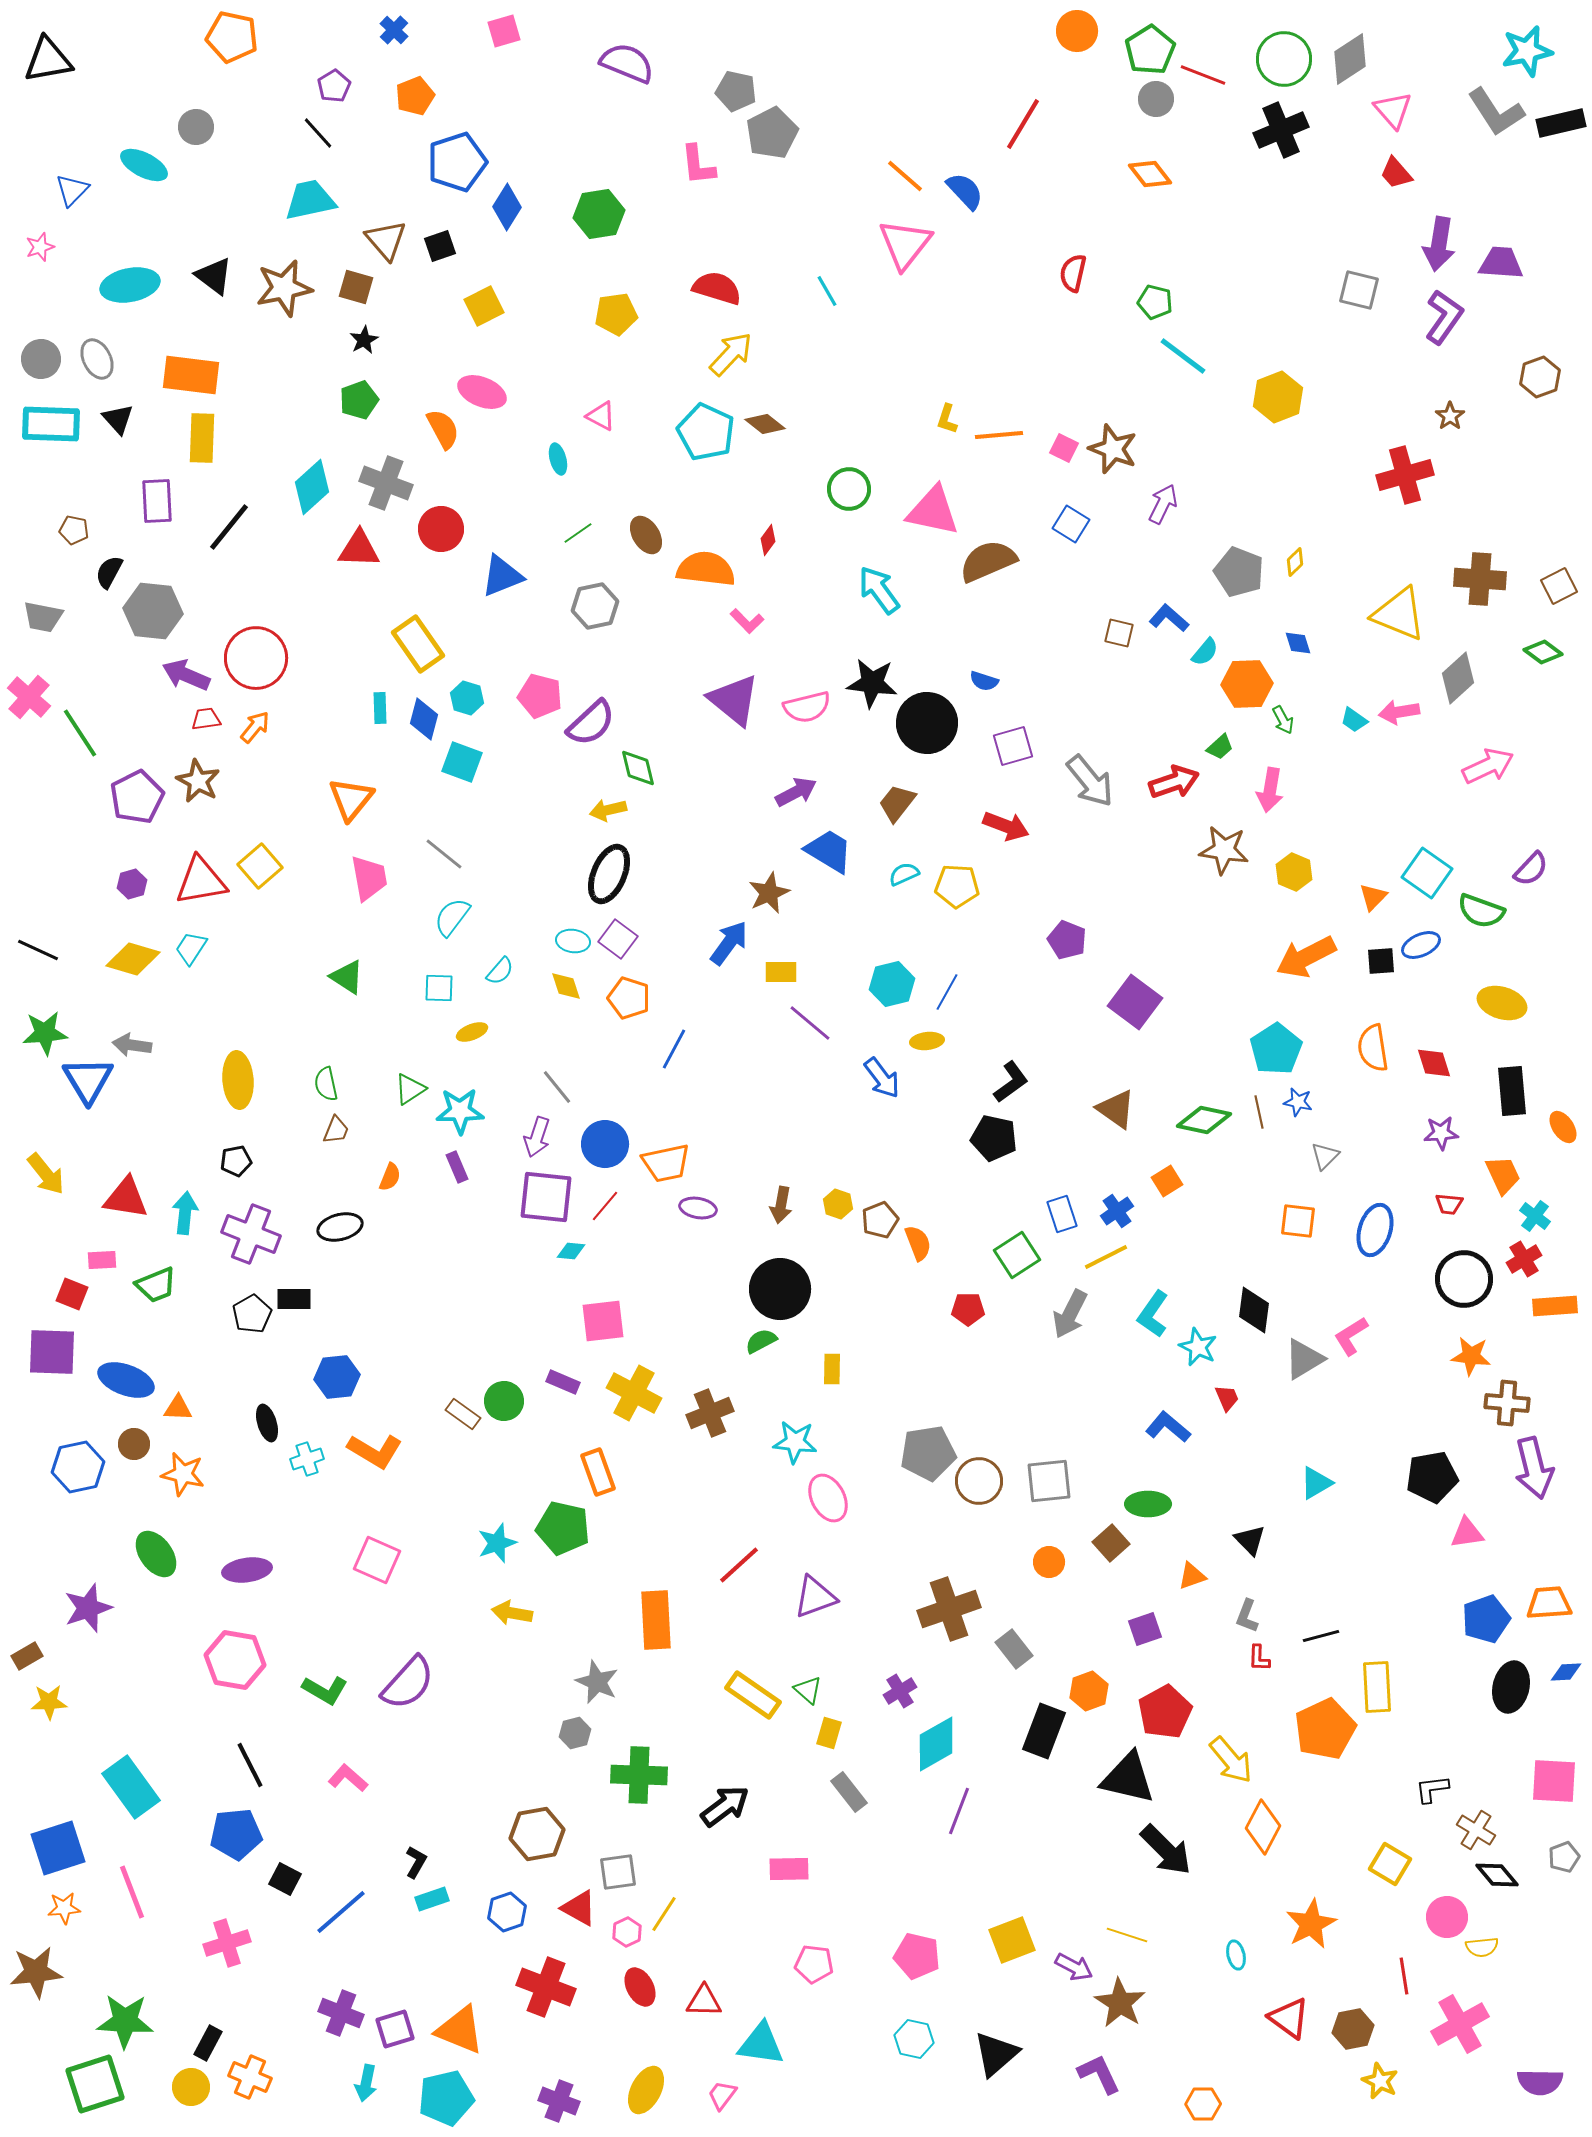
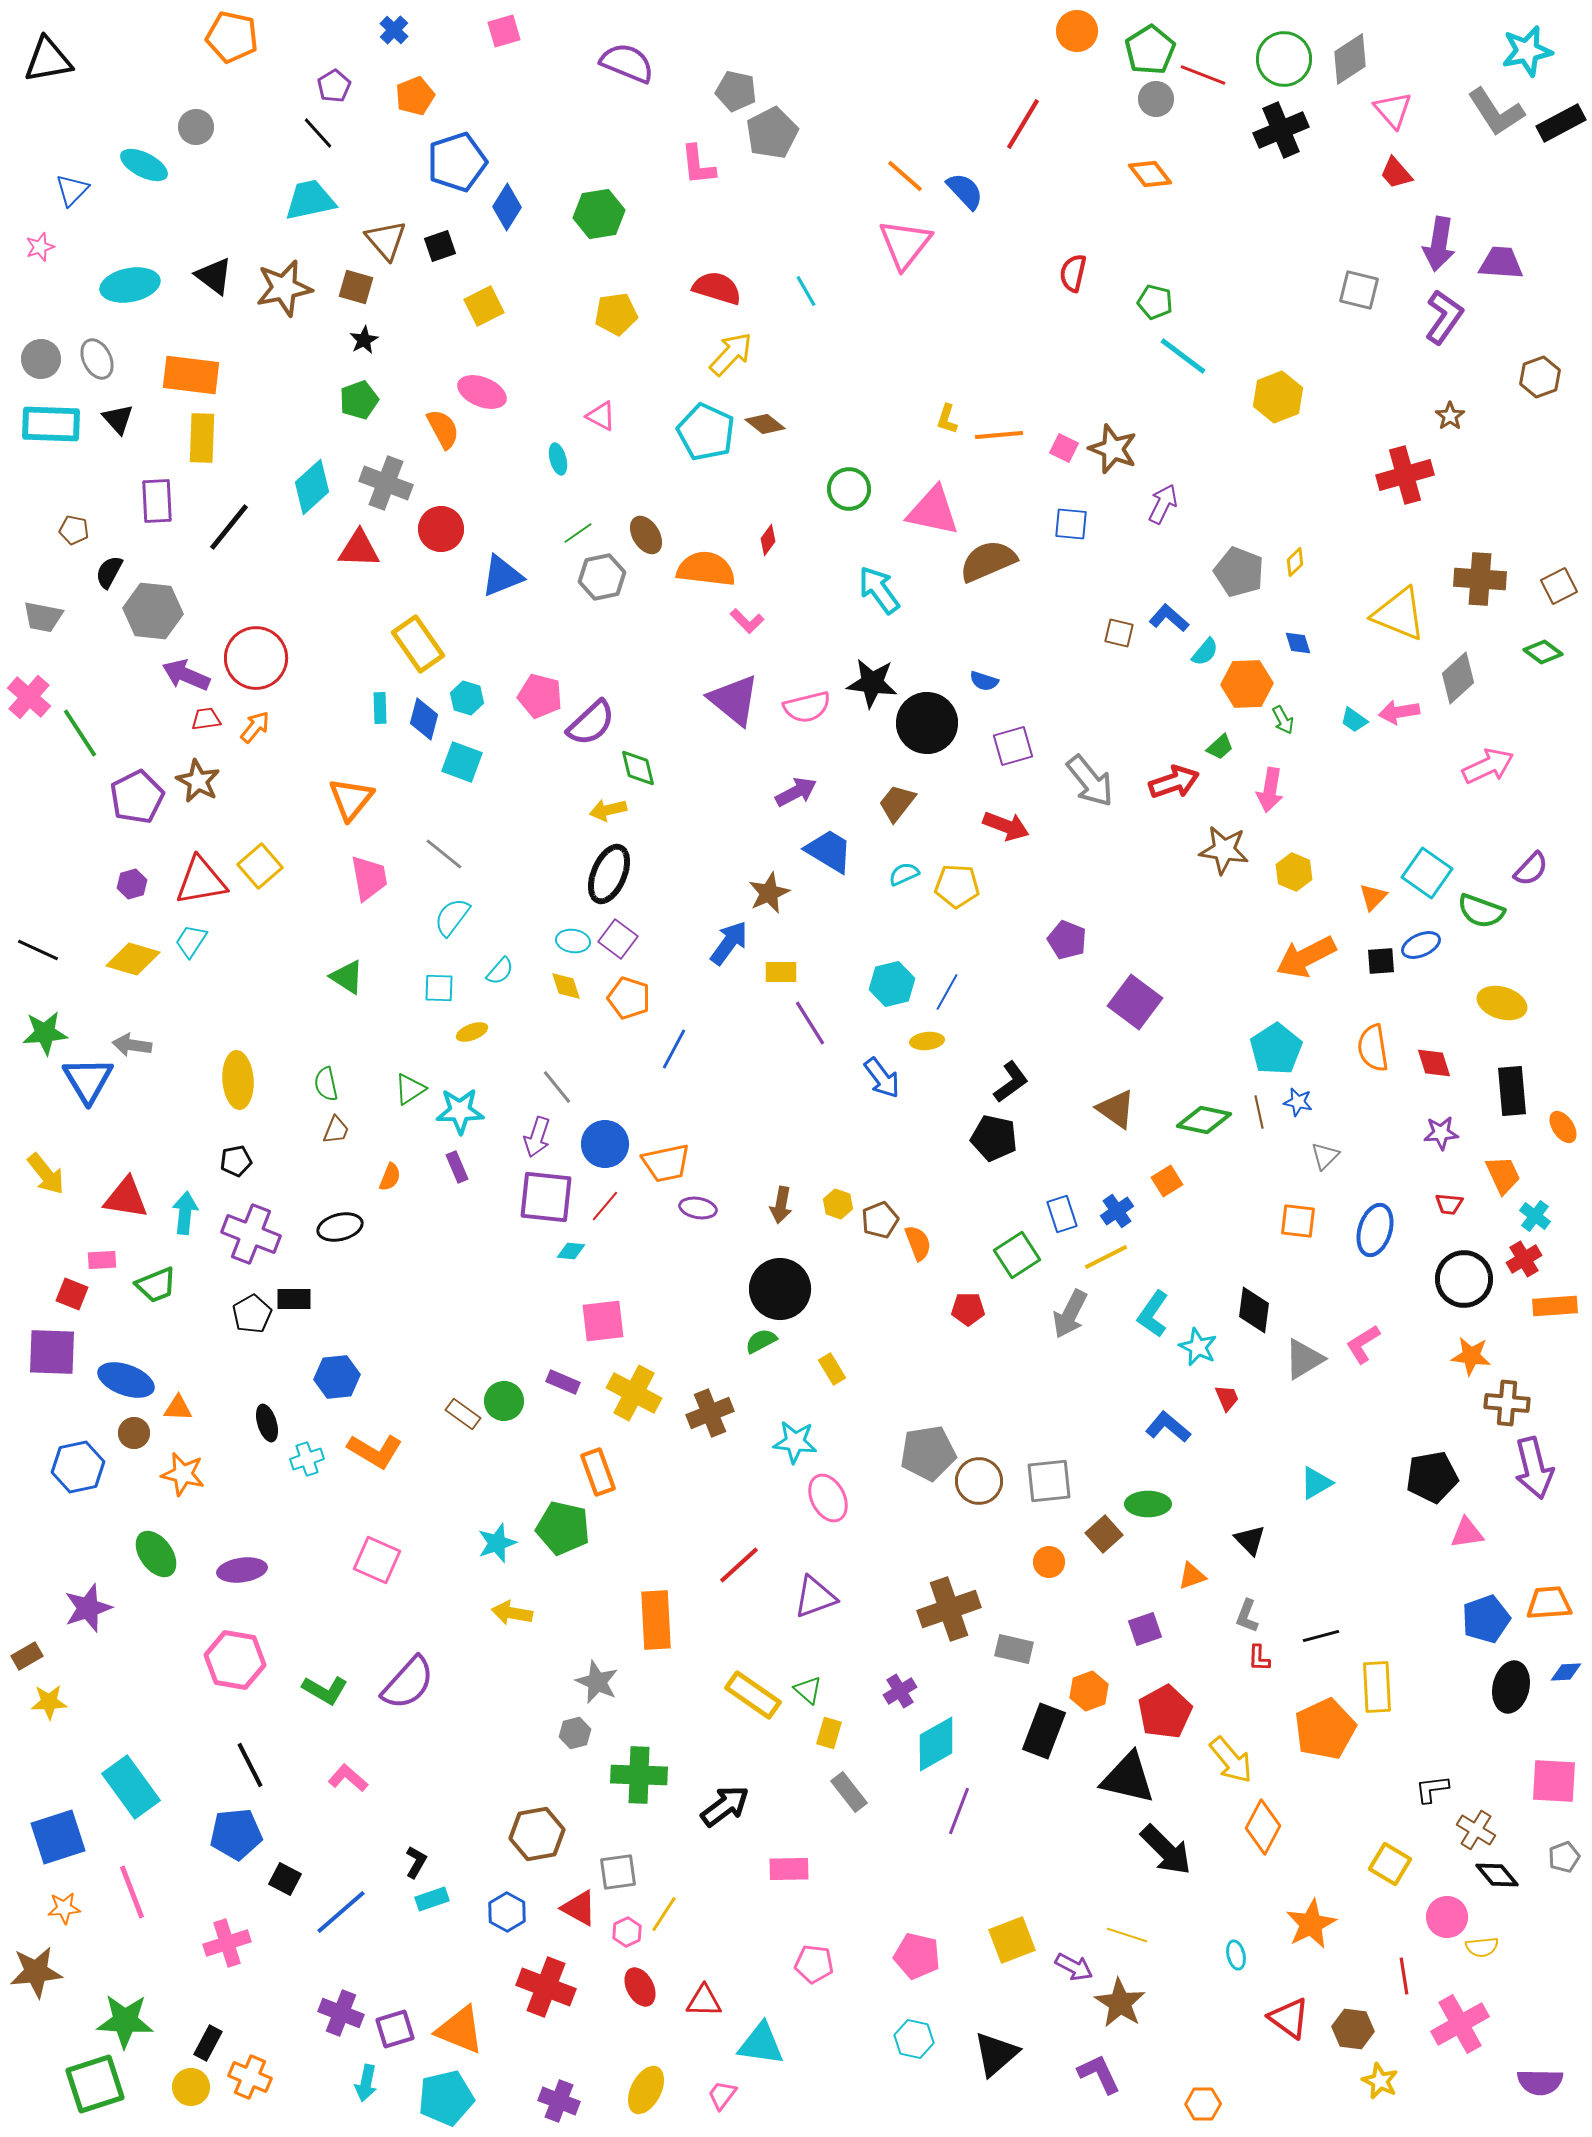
black rectangle at (1561, 123): rotated 15 degrees counterclockwise
cyan line at (827, 291): moved 21 px left
blue square at (1071, 524): rotated 27 degrees counterclockwise
gray hexagon at (595, 606): moved 7 px right, 29 px up
cyan trapezoid at (191, 948): moved 7 px up
purple line at (810, 1023): rotated 18 degrees clockwise
pink L-shape at (1351, 1336): moved 12 px right, 8 px down
yellow rectangle at (832, 1369): rotated 32 degrees counterclockwise
brown circle at (134, 1444): moved 11 px up
brown square at (1111, 1543): moved 7 px left, 9 px up
purple ellipse at (247, 1570): moved 5 px left
gray rectangle at (1014, 1649): rotated 39 degrees counterclockwise
blue square at (58, 1848): moved 11 px up
blue hexagon at (507, 1912): rotated 12 degrees counterclockwise
brown hexagon at (1353, 2029): rotated 18 degrees clockwise
